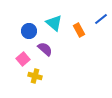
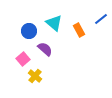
yellow cross: rotated 24 degrees clockwise
